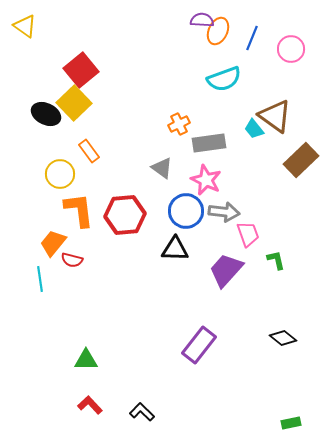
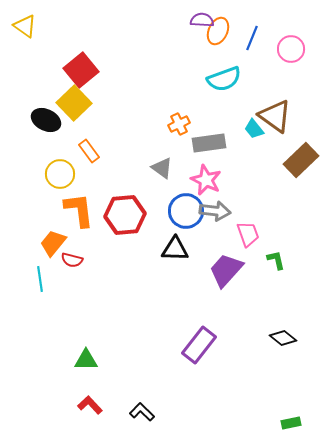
black ellipse: moved 6 px down
gray arrow: moved 9 px left, 1 px up
